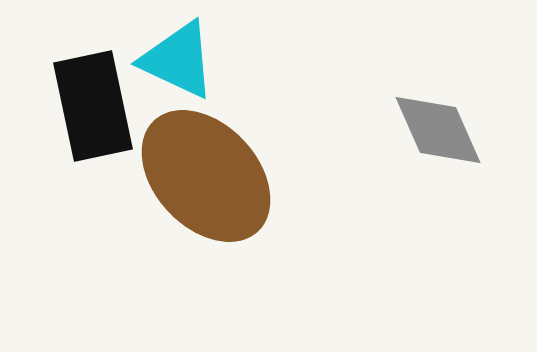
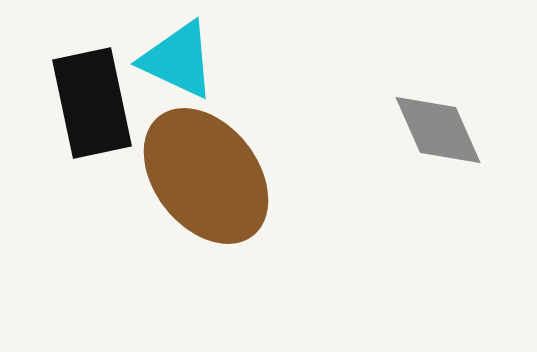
black rectangle: moved 1 px left, 3 px up
brown ellipse: rotated 5 degrees clockwise
